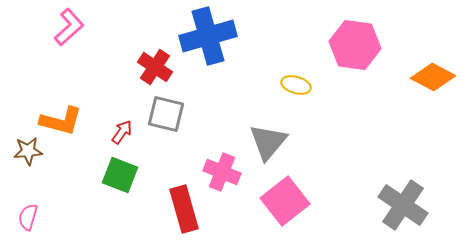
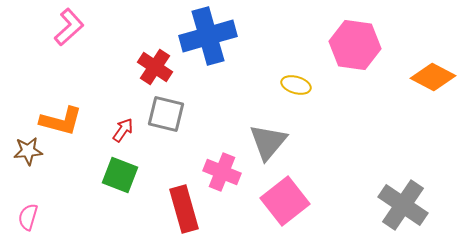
red arrow: moved 1 px right, 2 px up
